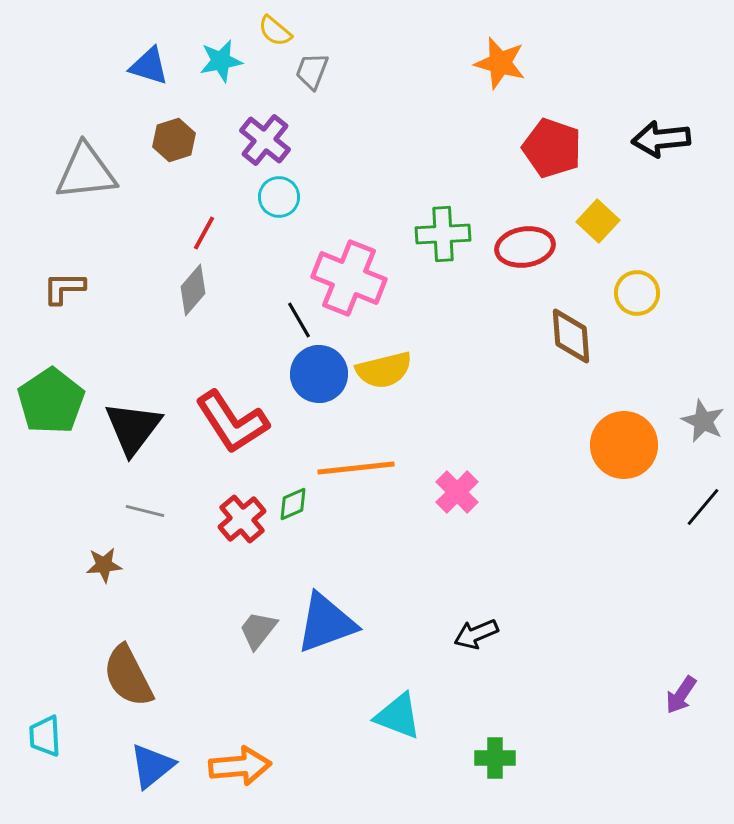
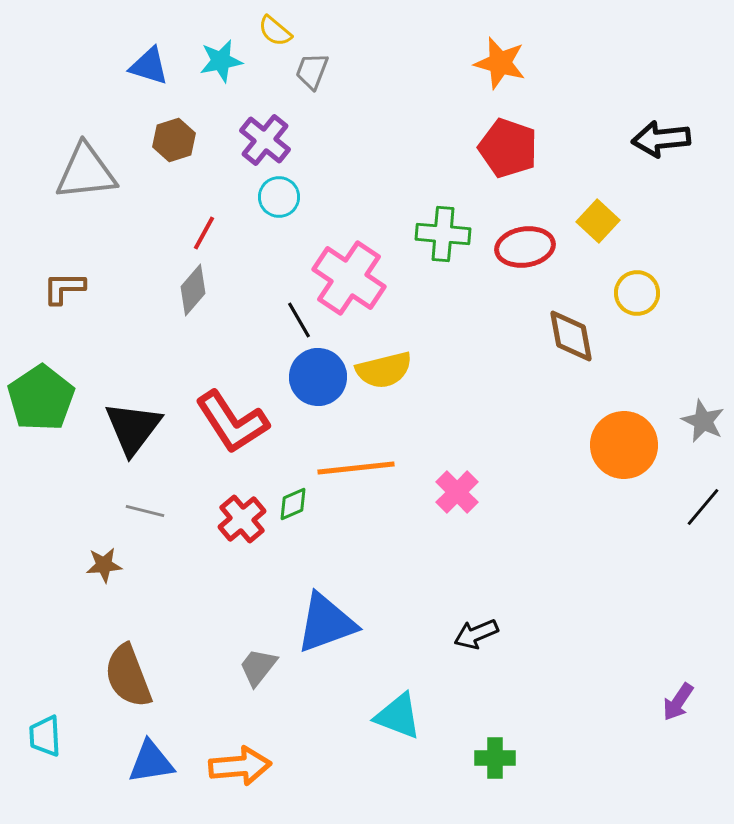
red pentagon at (552, 148): moved 44 px left
green cross at (443, 234): rotated 8 degrees clockwise
pink cross at (349, 278): rotated 12 degrees clockwise
brown diamond at (571, 336): rotated 6 degrees counterclockwise
blue circle at (319, 374): moved 1 px left, 3 px down
green pentagon at (51, 401): moved 10 px left, 3 px up
gray trapezoid at (258, 630): moved 37 px down
brown semicircle at (128, 676): rotated 6 degrees clockwise
purple arrow at (681, 695): moved 3 px left, 7 px down
blue triangle at (152, 766): moved 1 px left, 4 px up; rotated 30 degrees clockwise
